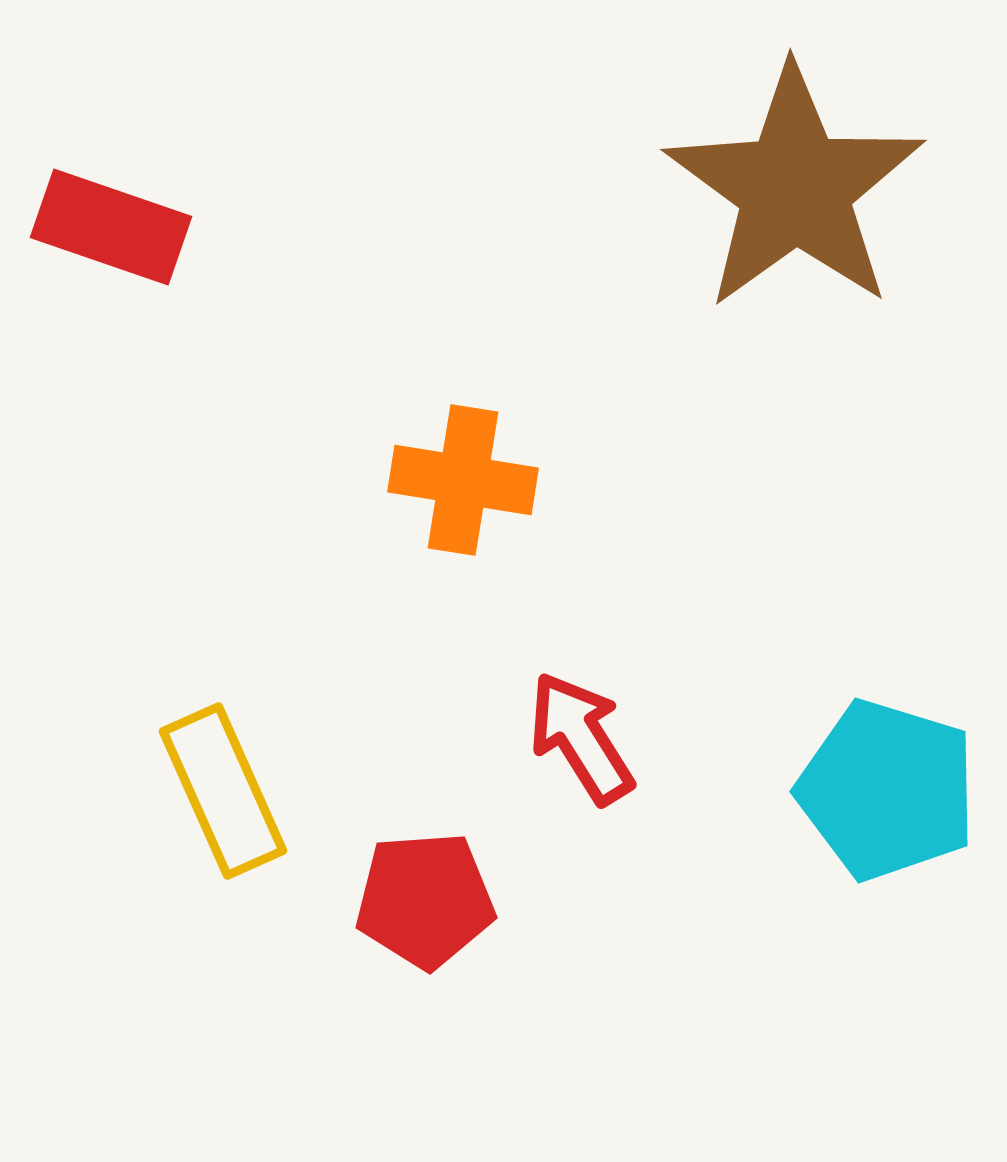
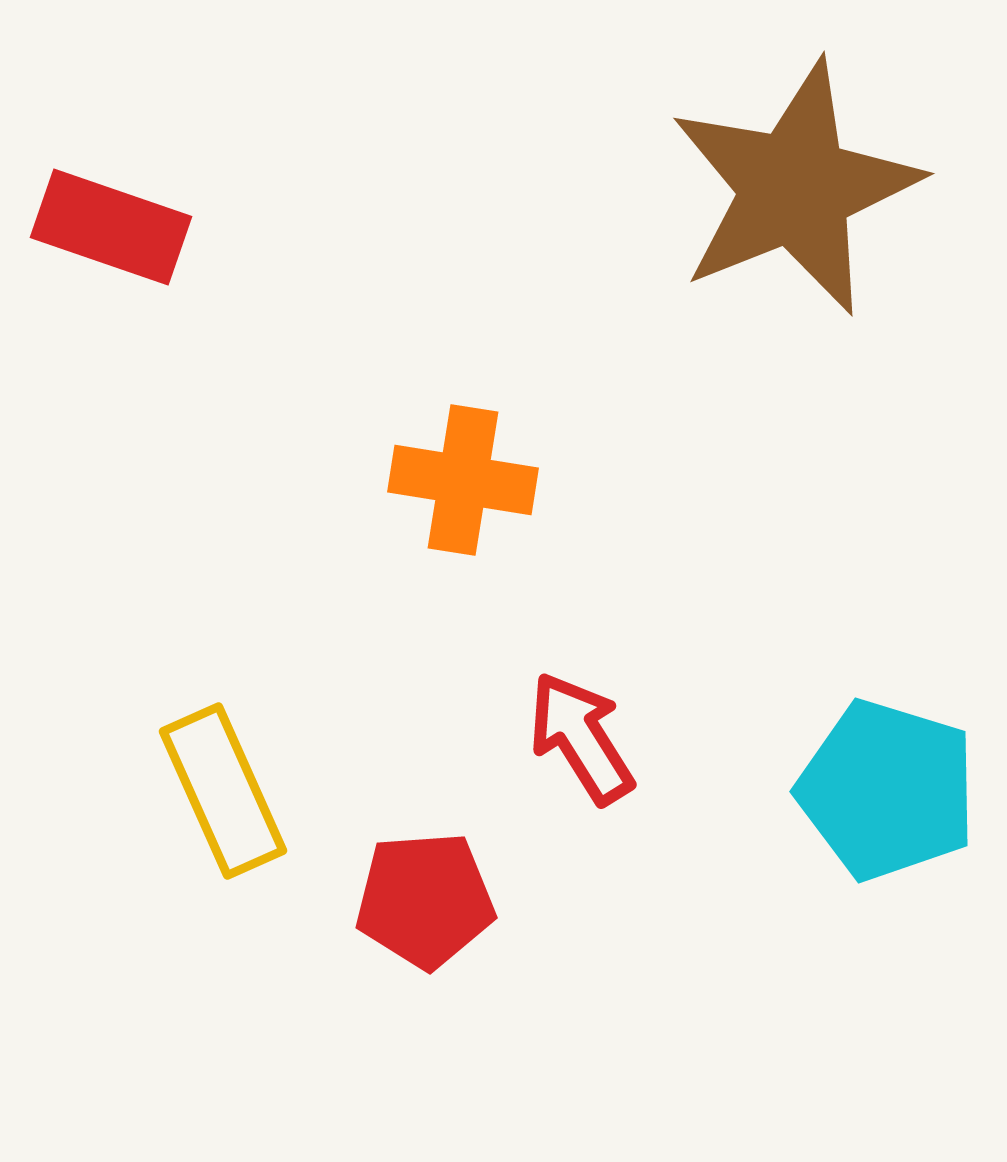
brown star: rotated 14 degrees clockwise
